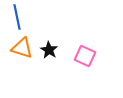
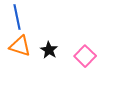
orange triangle: moved 2 px left, 2 px up
pink square: rotated 20 degrees clockwise
